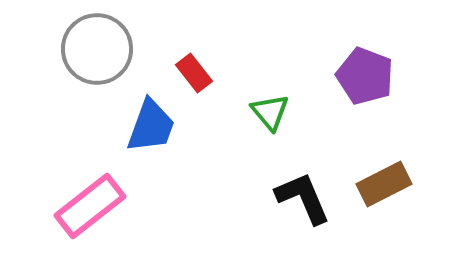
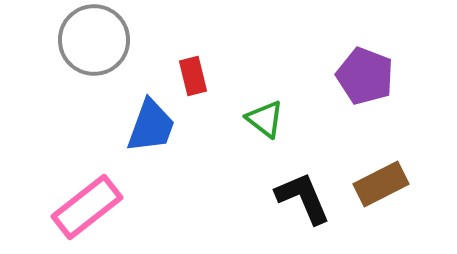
gray circle: moved 3 px left, 9 px up
red rectangle: moved 1 px left, 3 px down; rotated 24 degrees clockwise
green triangle: moved 5 px left, 7 px down; rotated 12 degrees counterclockwise
brown rectangle: moved 3 px left
pink rectangle: moved 3 px left, 1 px down
